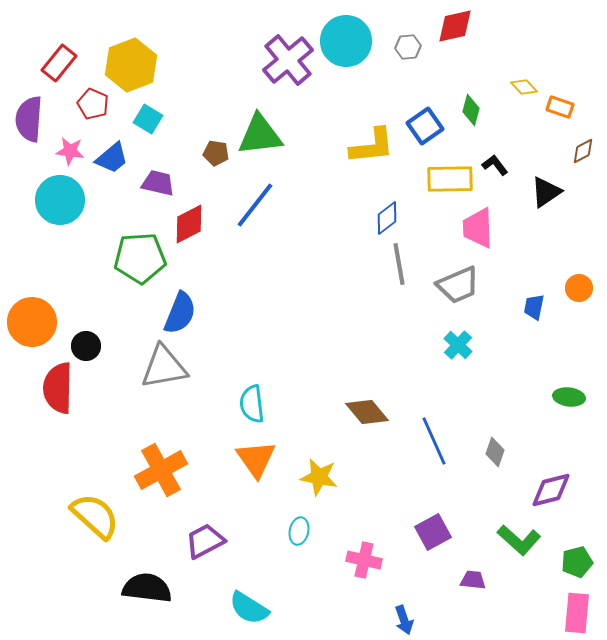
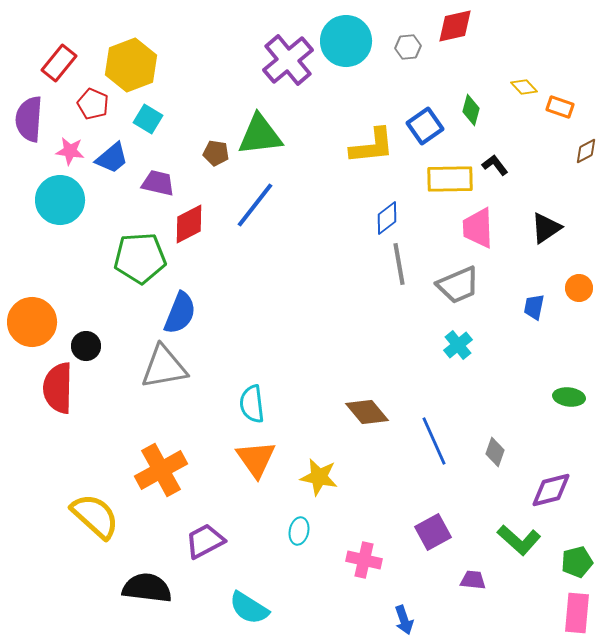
brown diamond at (583, 151): moved 3 px right
black triangle at (546, 192): moved 36 px down
cyan cross at (458, 345): rotated 8 degrees clockwise
